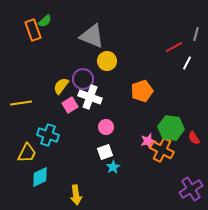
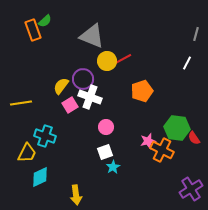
red line: moved 51 px left, 12 px down
green hexagon: moved 6 px right
cyan cross: moved 3 px left, 1 px down
